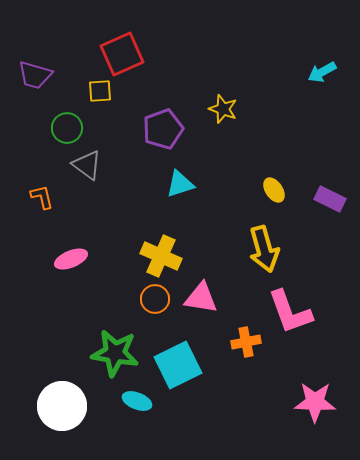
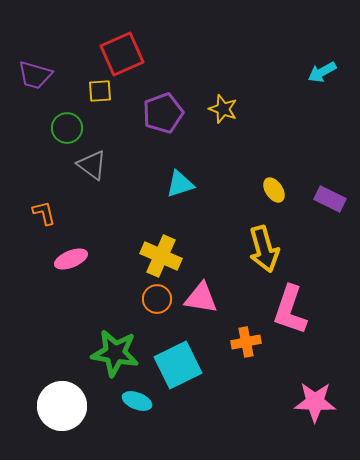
purple pentagon: moved 16 px up
gray triangle: moved 5 px right
orange L-shape: moved 2 px right, 16 px down
orange circle: moved 2 px right
pink L-shape: moved 2 px up; rotated 39 degrees clockwise
